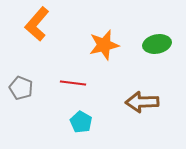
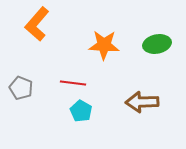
orange star: rotated 16 degrees clockwise
cyan pentagon: moved 11 px up
